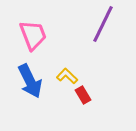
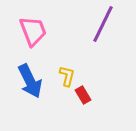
pink trapezoid: moved 4 px up
yellow L-shape: rotated 60 degrees clockwise
